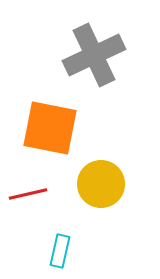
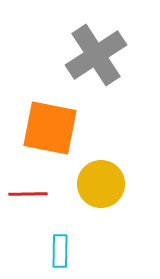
gray cross: moved 2 px right; rotated 8 degrees counterclockwise
red line: rotated 12 degrees clockwise
cyan rectangle: rotated 12 degrees counterclockwise
